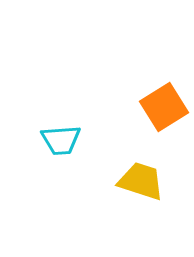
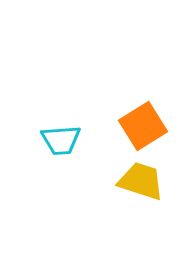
orange square: moved 21 px left, 19 px down
